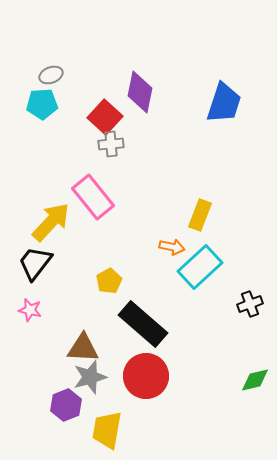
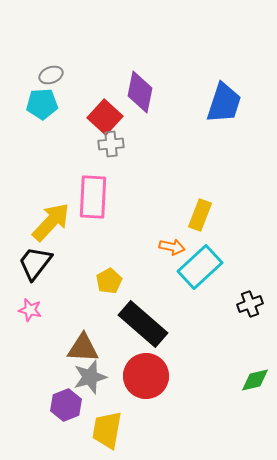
pink rectangle: rotated 42 degrees clockwise
